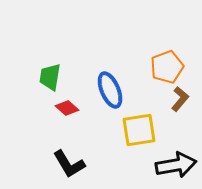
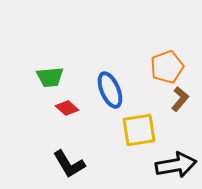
green trapezoid: rotated 104 degrees counterclockwise
